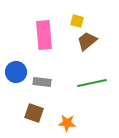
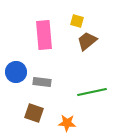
green line: moved 9 px down
